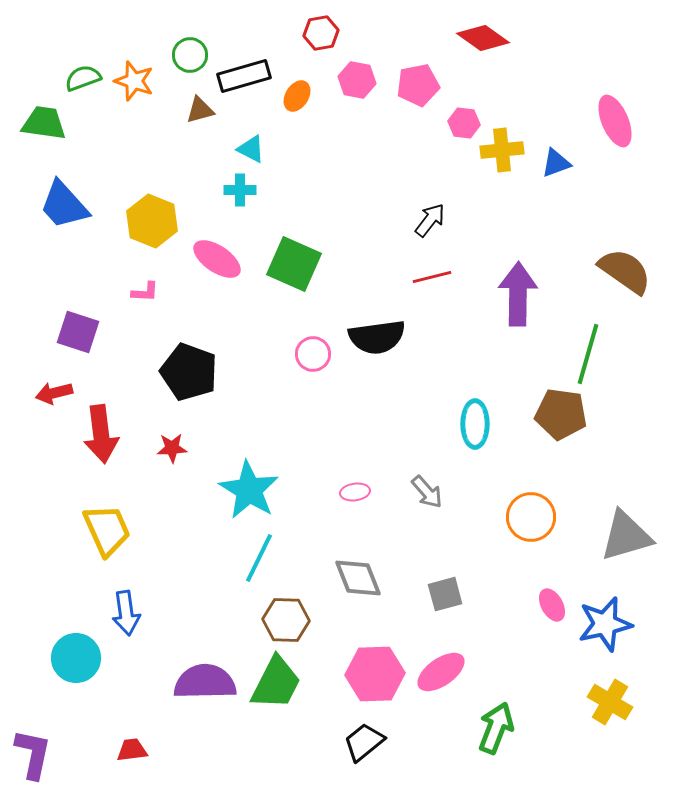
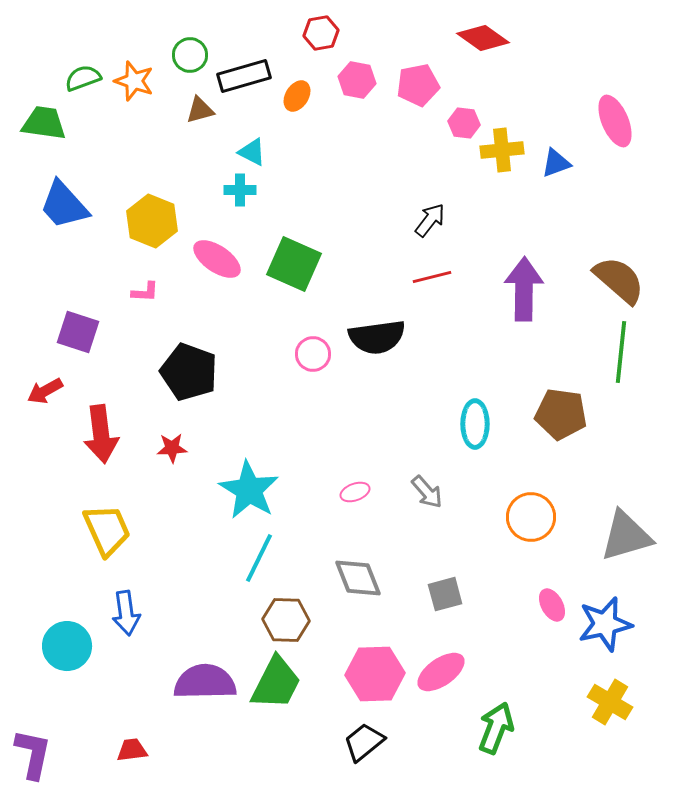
cyan triangle at (251, 149): moved 1 px right, 3 px down
brown semicircle at (625, 271): moved 6 px left, 9 px down; rotated 6 degrees clockwise
purple arrow at (518, 294): moved 6 px right, 5 px up
green line at (588, 354): moved 33 px right, 2 px up; rotated 10 degrees counterclockwise
red arrow at (54, 393): moved 9 px left, 2 px up; rotated 15 degrees counterclockwise
pink ellipse at (355, 492): rotated 12 degrees counterclockwise
cyan circle at (76, 658): moved 9 px left, 12 px up
